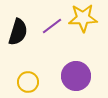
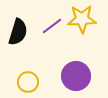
yellow star: moved 1 px left, 1 px down
